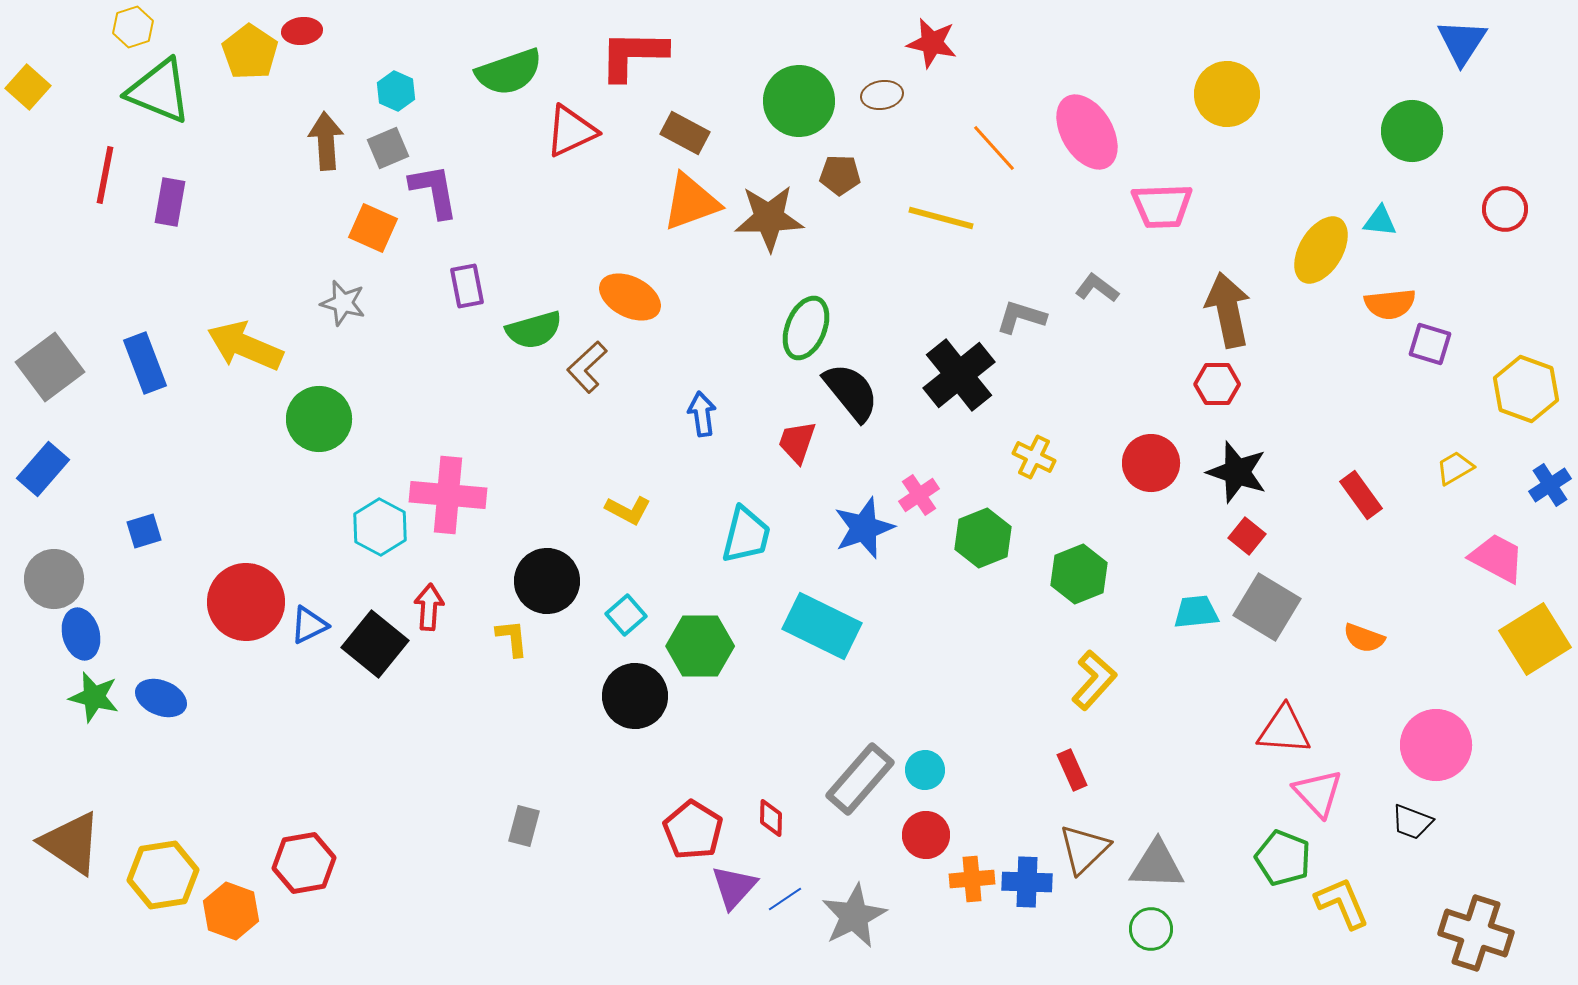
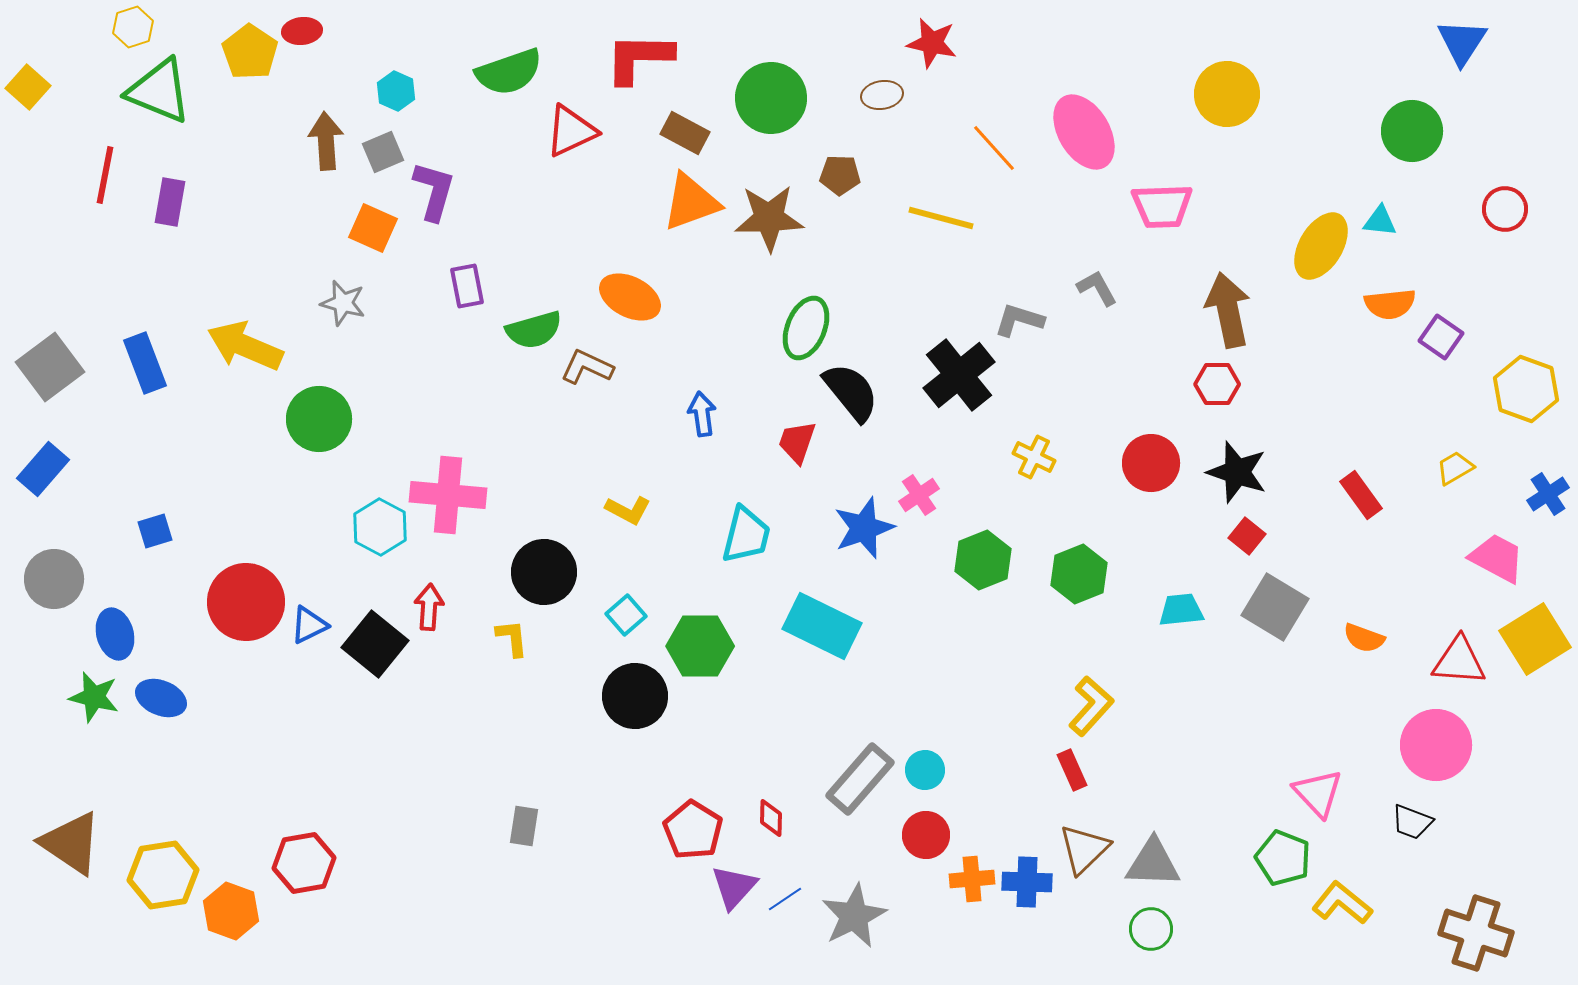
red L-shape at (633, 55): moved 6 px right, 3 px down
green circle at (799, 101): moved 28 px left, 3 px up
pink ellipse at (1087, 132): moved 3 px left
gray square at (388, 148): moved 5 px left, 4 px down
purple L-shape at (434, 191): rotated 26 degrees clockwise
yellow ellipse at (1321, 250): moved 4 px up
gray L-shape at (1097, 288): rotated 24 degrees clockwise
gray L-shape at (1021, 317): moved 2 px left, 3 px down
purple square at (1430, 344): moved 11 px right, 7 px up; rotated 18 degrees clockwise
brown L-shape at (587, 367): rotated 68 degrees clockwise
blue cross at (1550, 485): moved 2 px left, 9 px down
blue square at (144, 531): moved 11 px right
green hexagon at (983, 538): moved 22 px down
black circle at (547, 581): moved 3 px left, 9 px up
gray square at (1267, 607): moved 8 px right
cyan trapezoid at (1196, 612): moved 15 px left, 2 px up
blue ellipse at (81, 634): moved 34 px right
yellow L-shape at (1094, 680): moved 3 px left, 26 px down
red triangle at (1284, 730): moved 175 px right, 69 px up
gray rectangle at (524, 826): rotated 6 degrees counterclockwise
gray triangle at (1157, 865): moved 4 px left, 2 px up
yellow L-shape at (1342, 903): rotated 28 degrees counterclockwise
